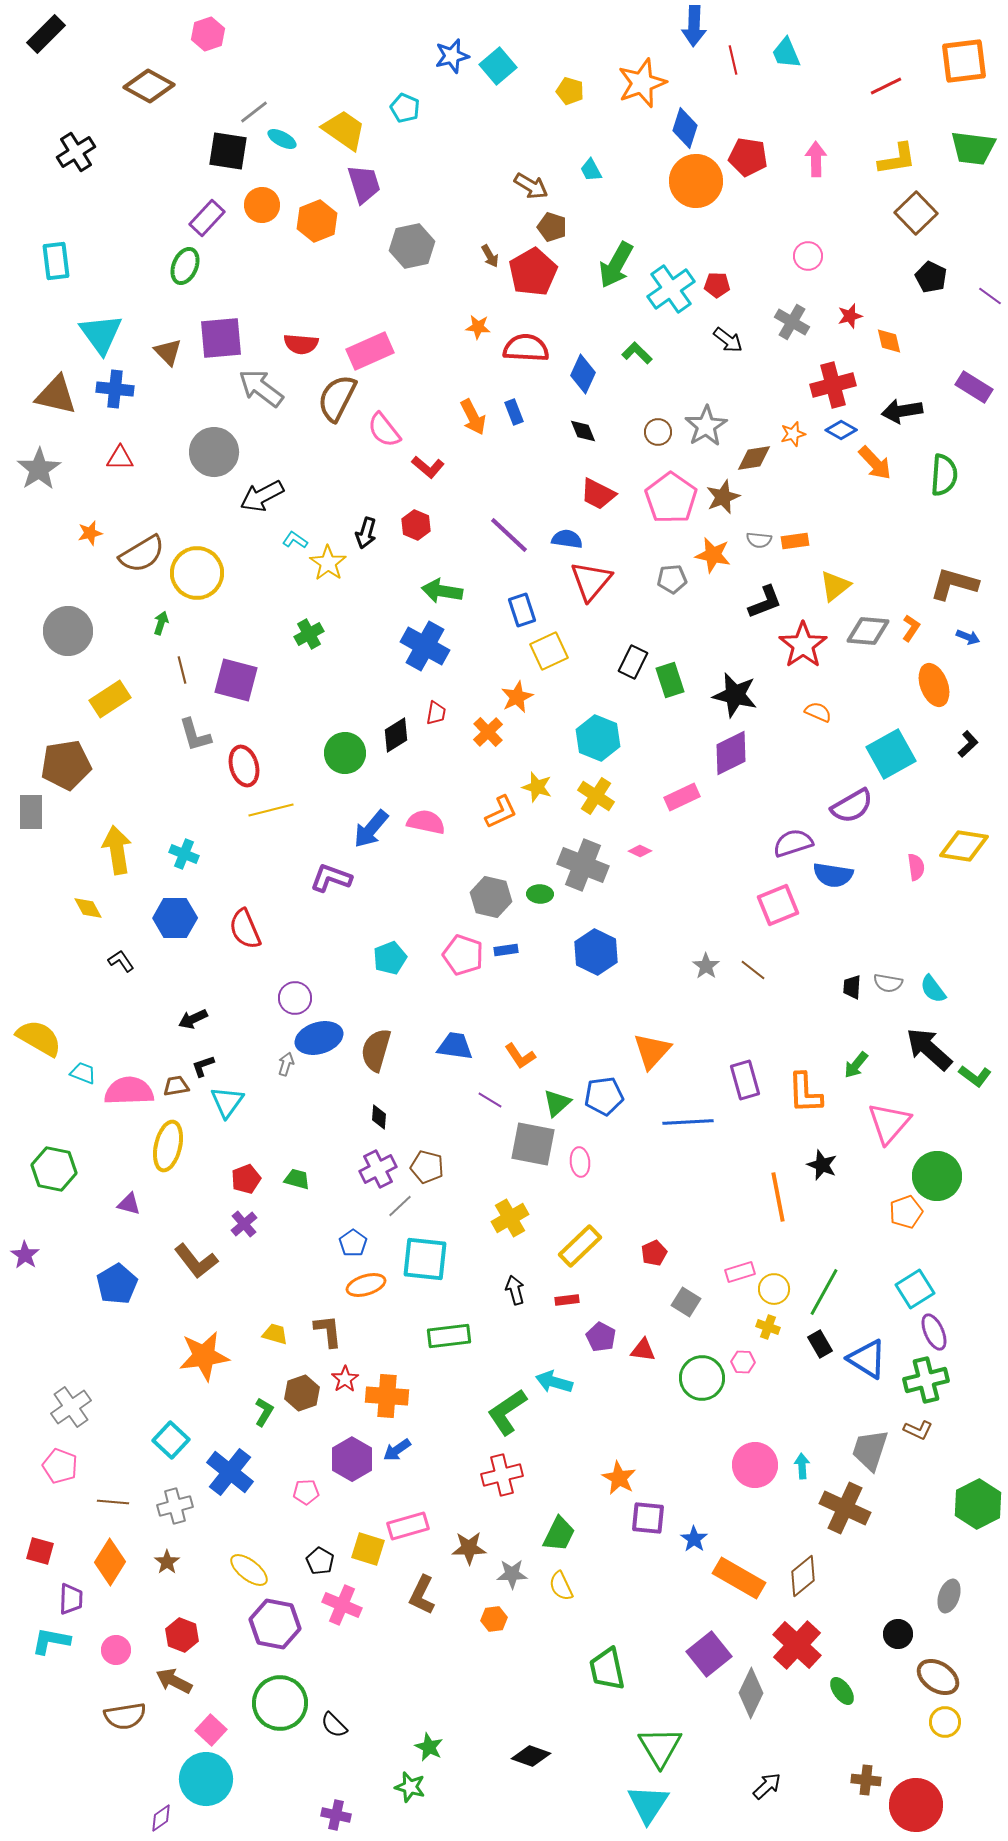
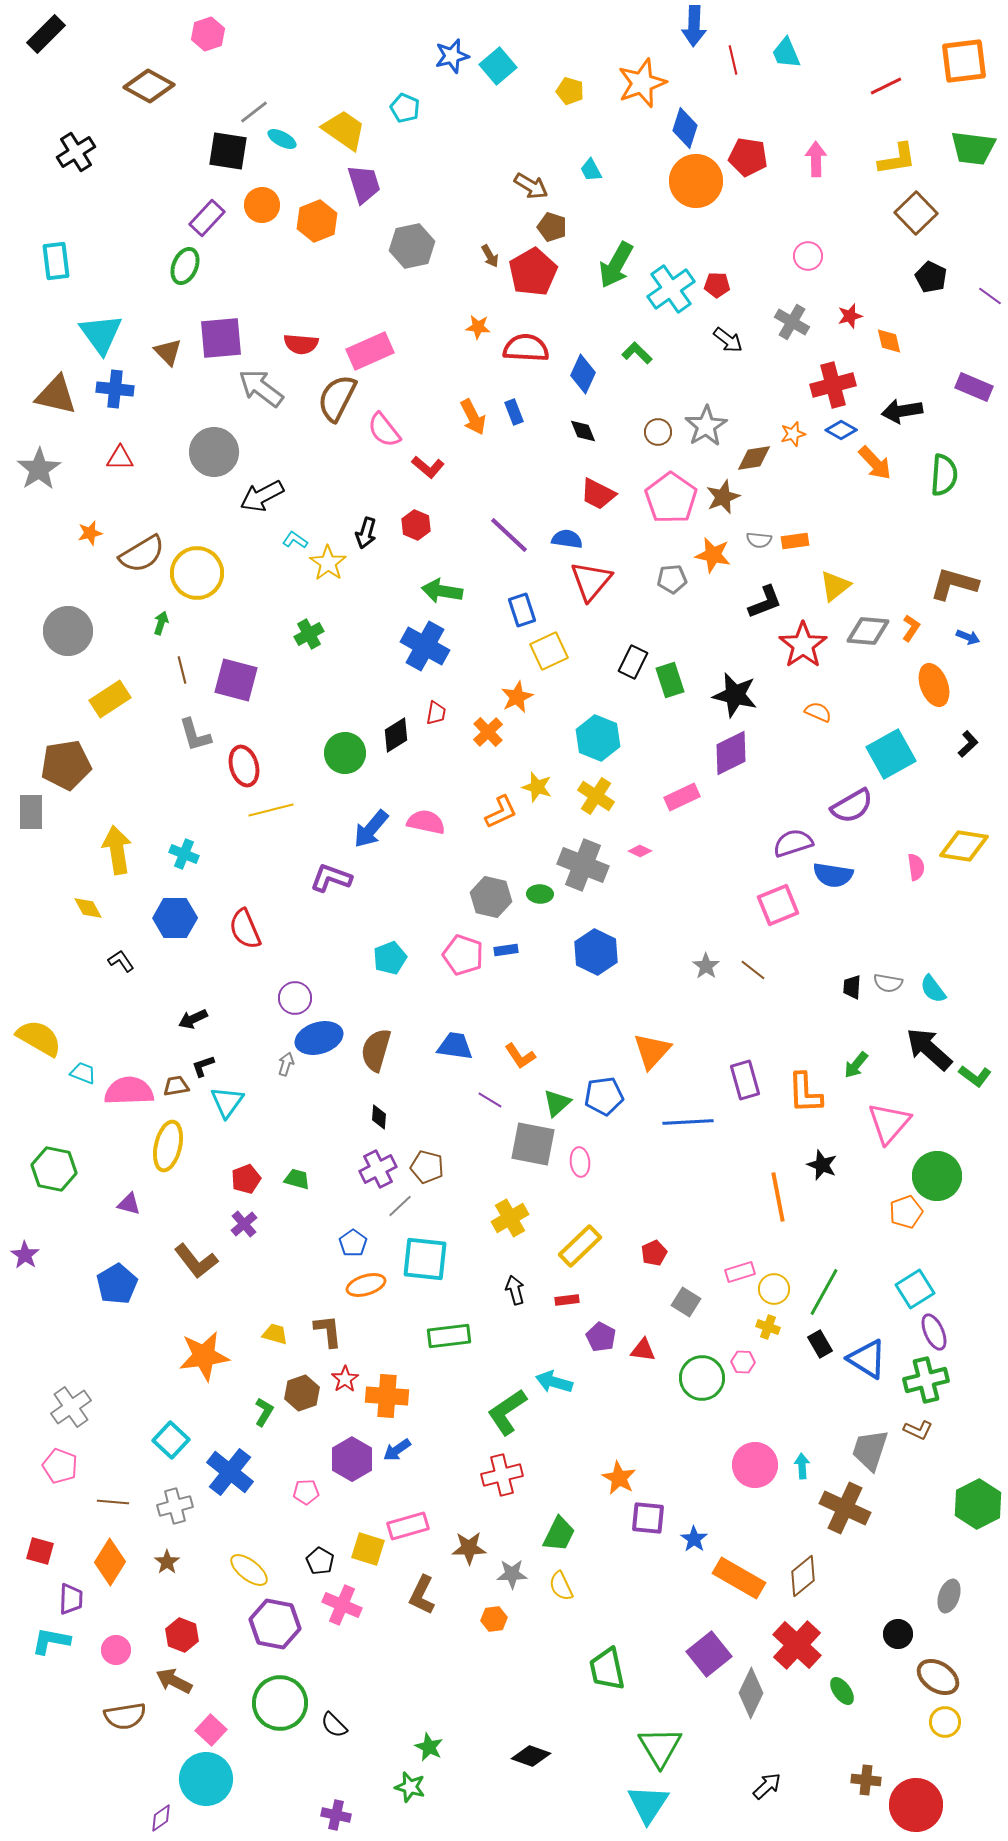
purple rectangle at (974, 387): rotated 9 degrees counterclockwise
